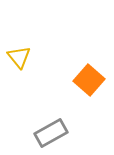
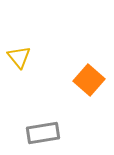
gray rectangle: moved 8 px left; rotated 20 degrees clockwise
